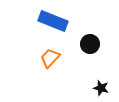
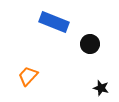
blue rectangle: moved 1 px right, 1 px down
orange trapezoid: moved 22 px left, 18 px down
